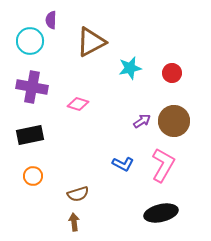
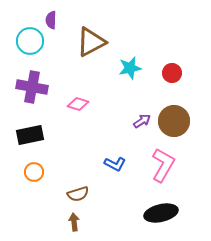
blue L-shape: moved 8 px left
orange circle: moved 1 px right, 4 px up
